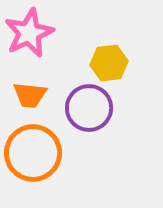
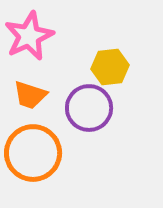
pink star: moved 3 px down
yellow hexagon: moved 1 px right, 4 px down
orange trapezoid: rotated 12 degrees clockwise
